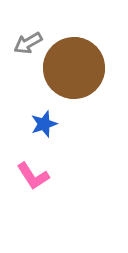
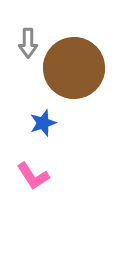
gray arrow: rotated 60 degrees counterclockwise
blue star: moved 1 px left, 1 px up
